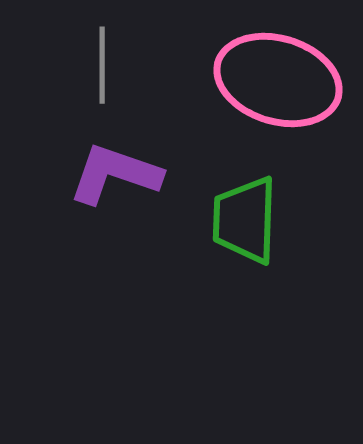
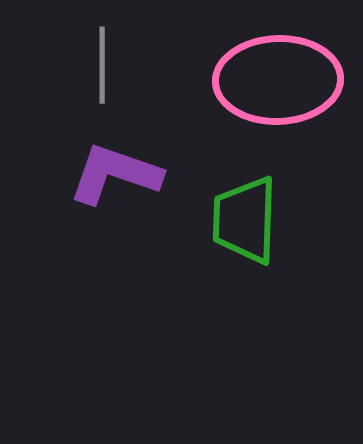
pink ellipse: rotated 19 degrees counterclockwise
